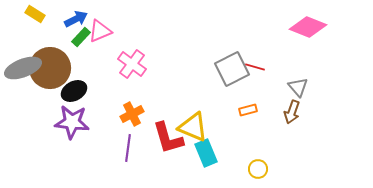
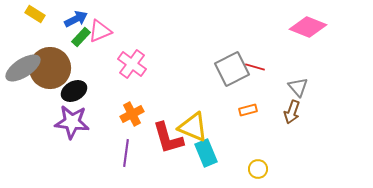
gray ellipse: rotated 12 degrees counterclockwise
purple line: moved 2 px left, 5 px down
